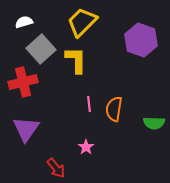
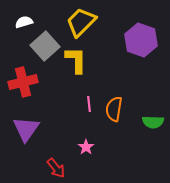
yellow trapezoid: moved 1 px left
gray square: moved 4 px right, 3 px up
green semicircle: moved 1 px left, 1 px up
